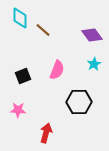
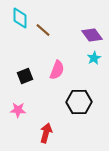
cyan star: moved 6 px up
black square: moved 2 px right
